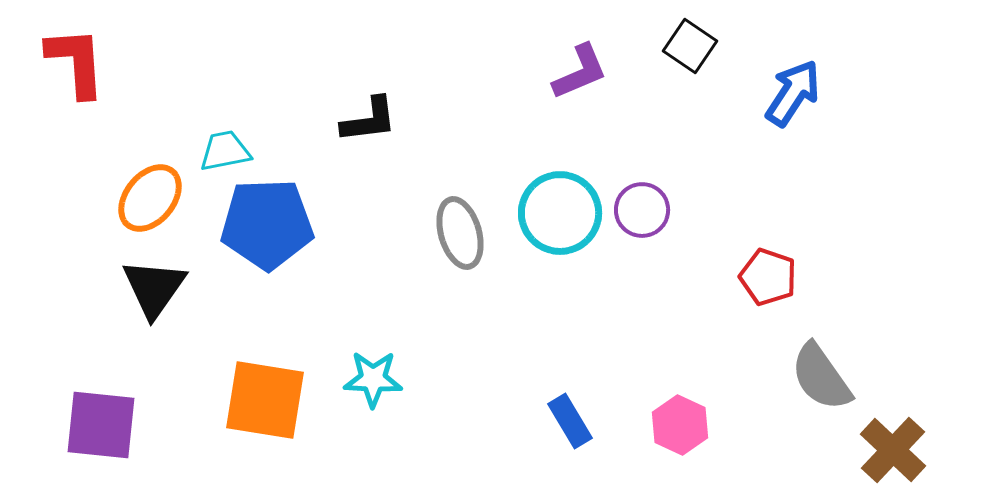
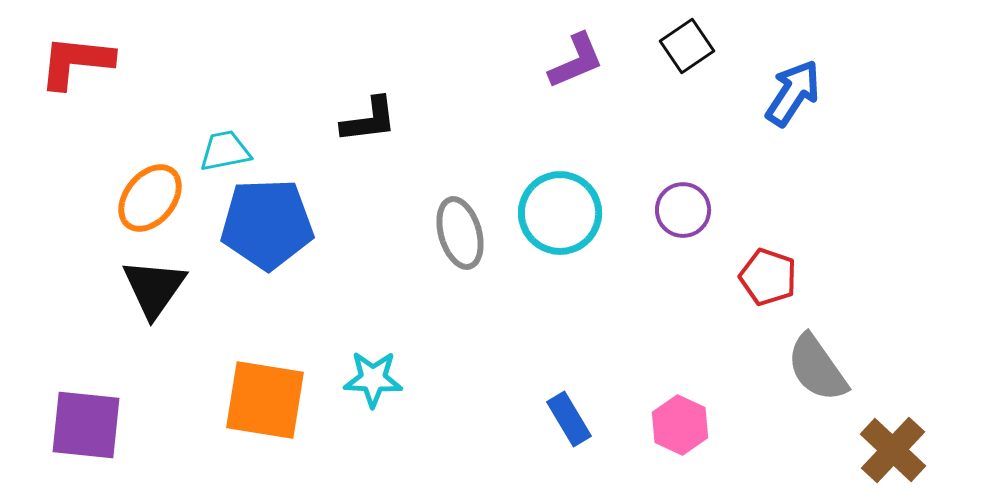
black square: moved 3 px left; rotated 22 degrees clockwise
red L-shape: rotated 80 degrees counterclockwise
purple L-shape: moved 4 px left, 11 px up
purple circle: moved 41 px right
gray semicircle: moved 4 px left, 9 px up
blue rectangle: moved 1 px left, 2 px up
purple square: moved 15 px left
